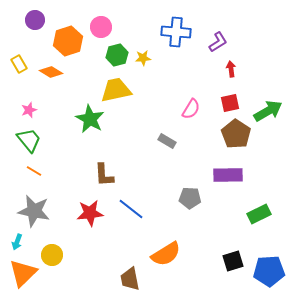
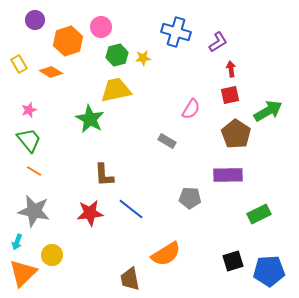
blue cross: rotated 12 degrees clockwise
red square: moved 8 px up
